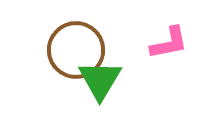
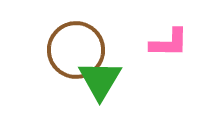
pink L-shape: rotated 12 degrees clockwise
